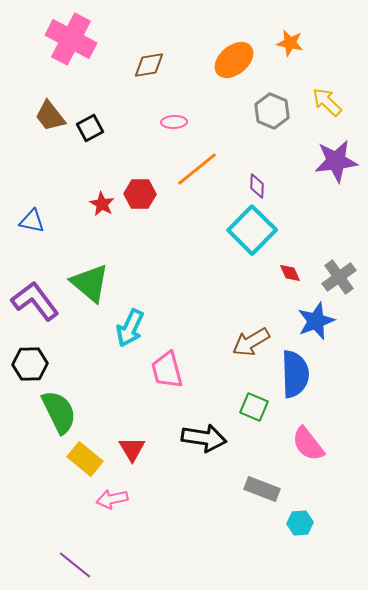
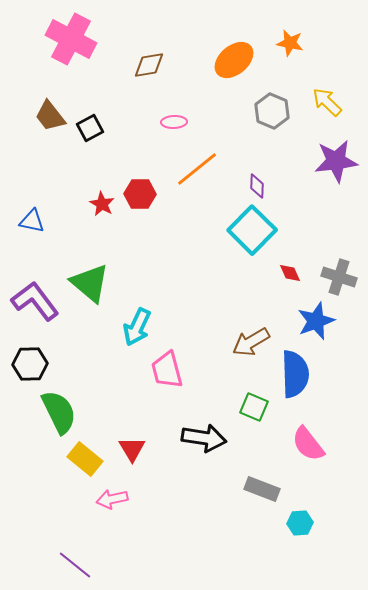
gray cross: rotated 36 degrees counterclockwise
cyan arrow: moved 7 px right, 1 px up
